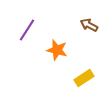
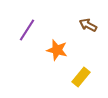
brown arrow: moved 1 px left
yellow rectangle: moved 3 px left, 1 px up; rotated 18 degrees counterclockwise
